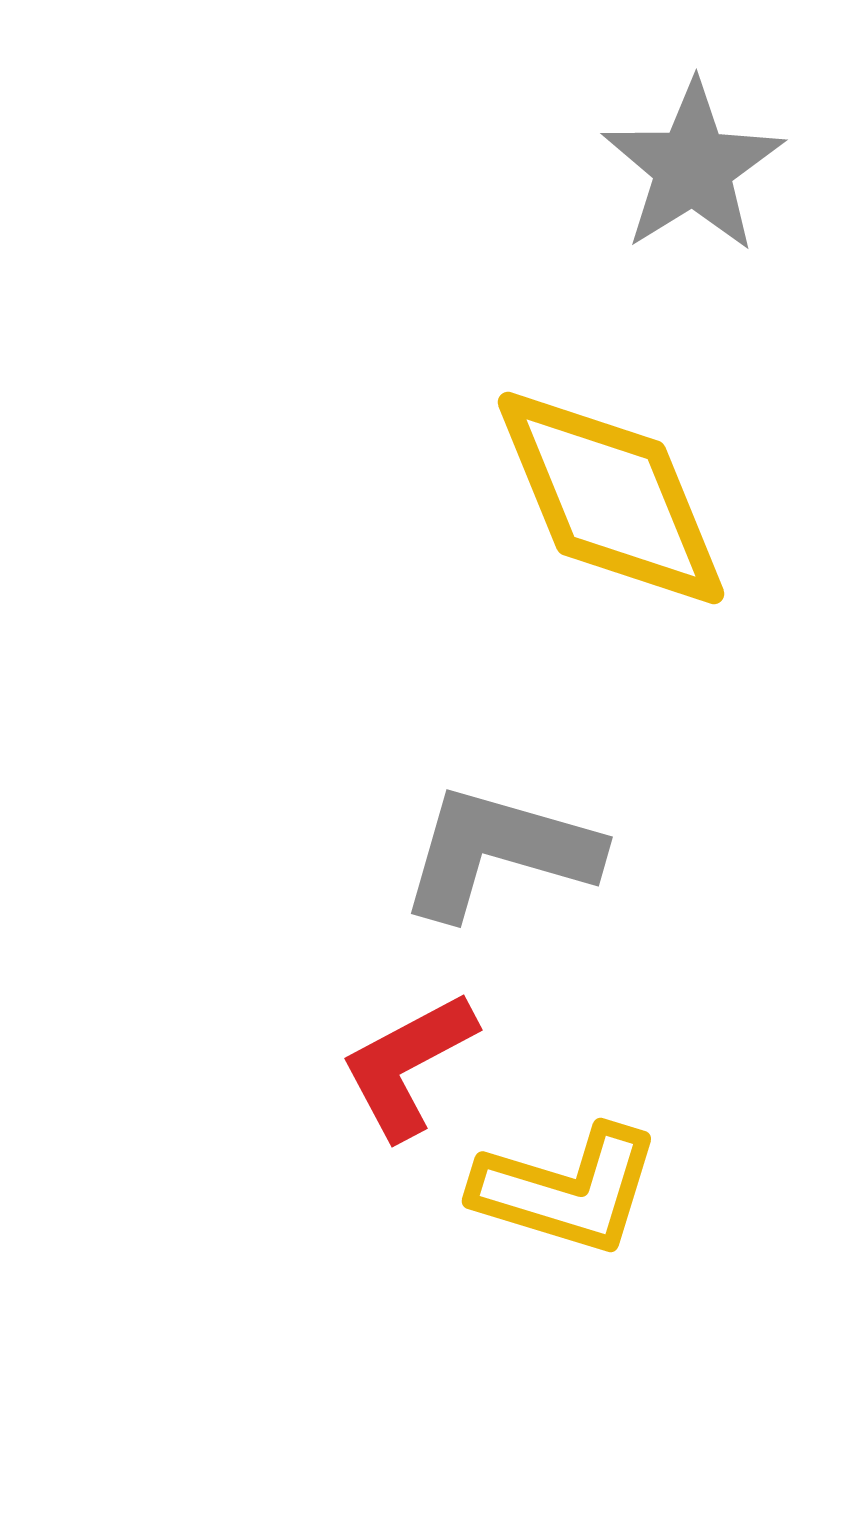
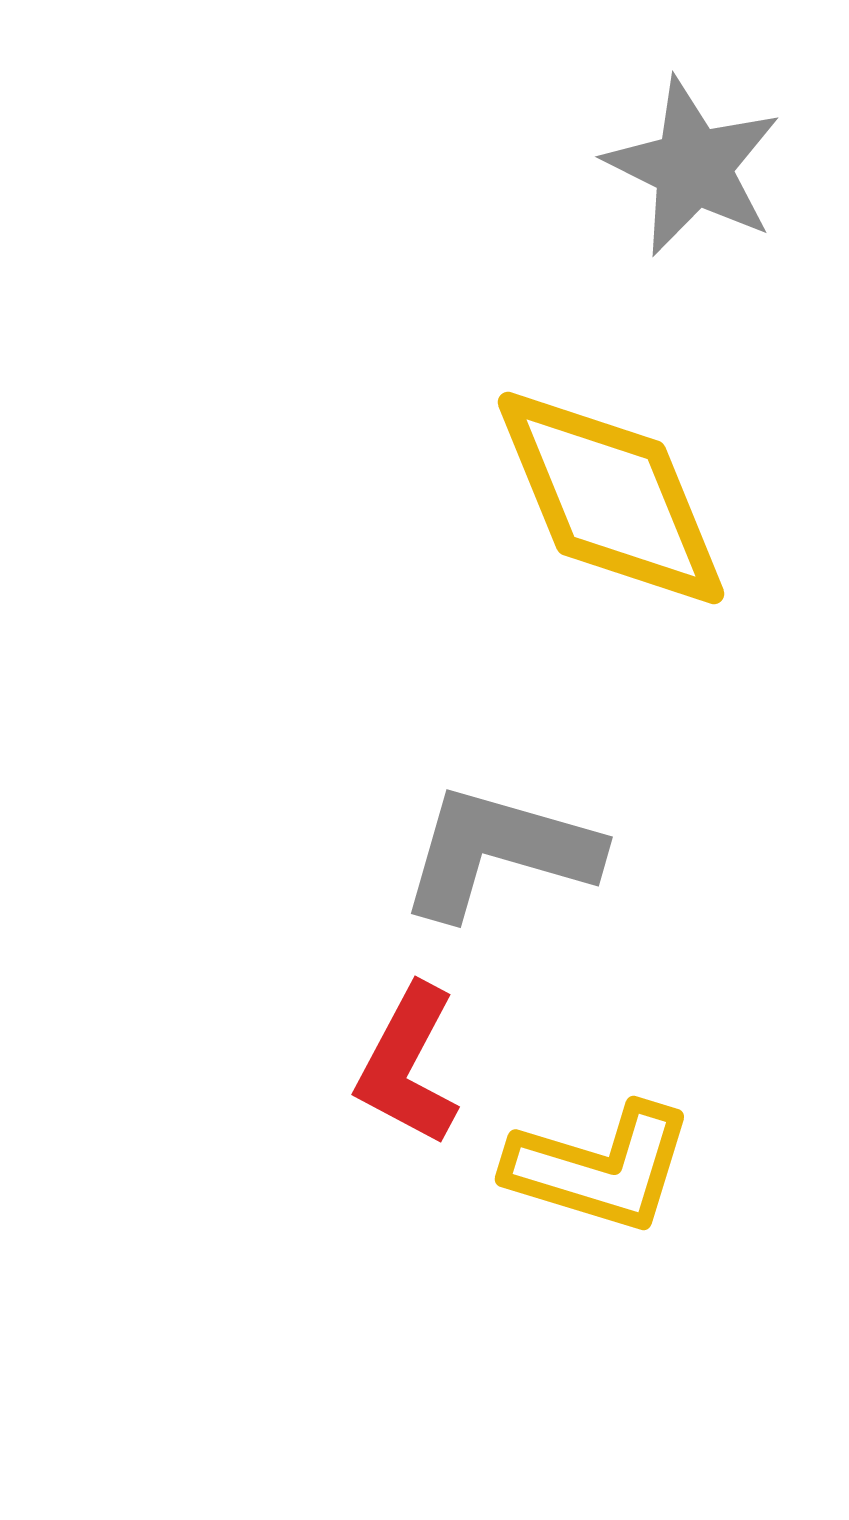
gray star: rotated 14 degrees counterclockwise
red L-shape: rotated 34 degrees counterclockwise
yellow L-shape: moved 33 px right, 22 px up
